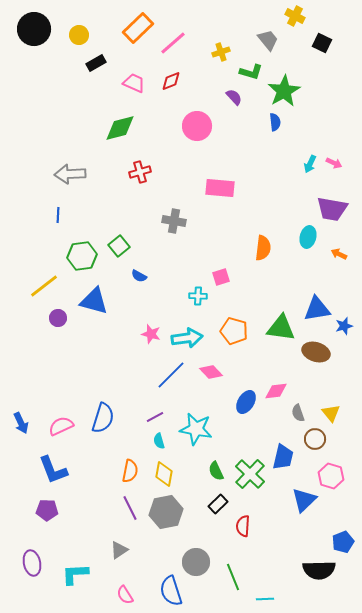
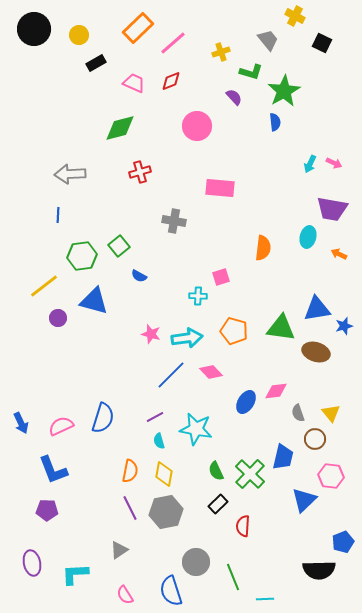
pink hexagon at (331, 476): rotated 10 degrees counterclockwise
